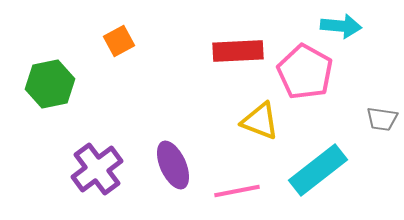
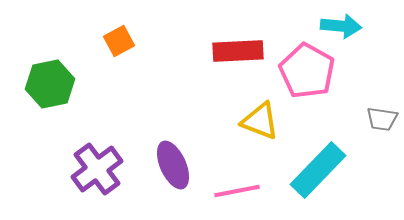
pink pentagon: moved 2 px right, 1 px up
cyan rectangle: rotated 8 degrees counterclockwise
